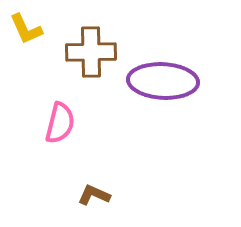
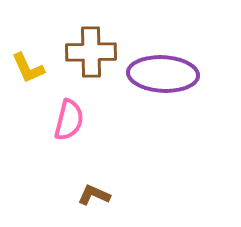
yellow L-shape: moved 2 px right, 39 px down
purple ellipse: moved 7 px up
pink semicircle: moved 9 px right, 3 px up
